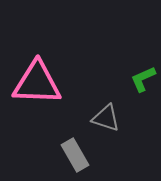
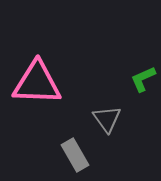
gray triangle: moved 1 px right, 1 px down; rotated 36 degrees clockwise
